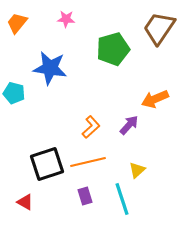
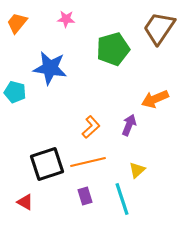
cyan pentagon: moved 1 px right, 1 px up
purple arrow: rotated 20 degrees counterclockwise
